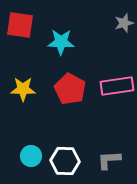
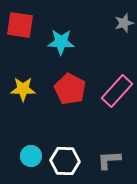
pink rectangle: moved 5 px down; rotated 40 degrees counterclockwise
